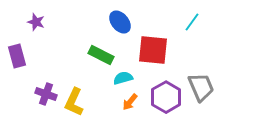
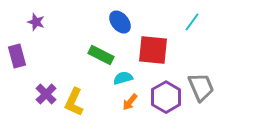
purple cross: rotated 25 degrees clockwise
